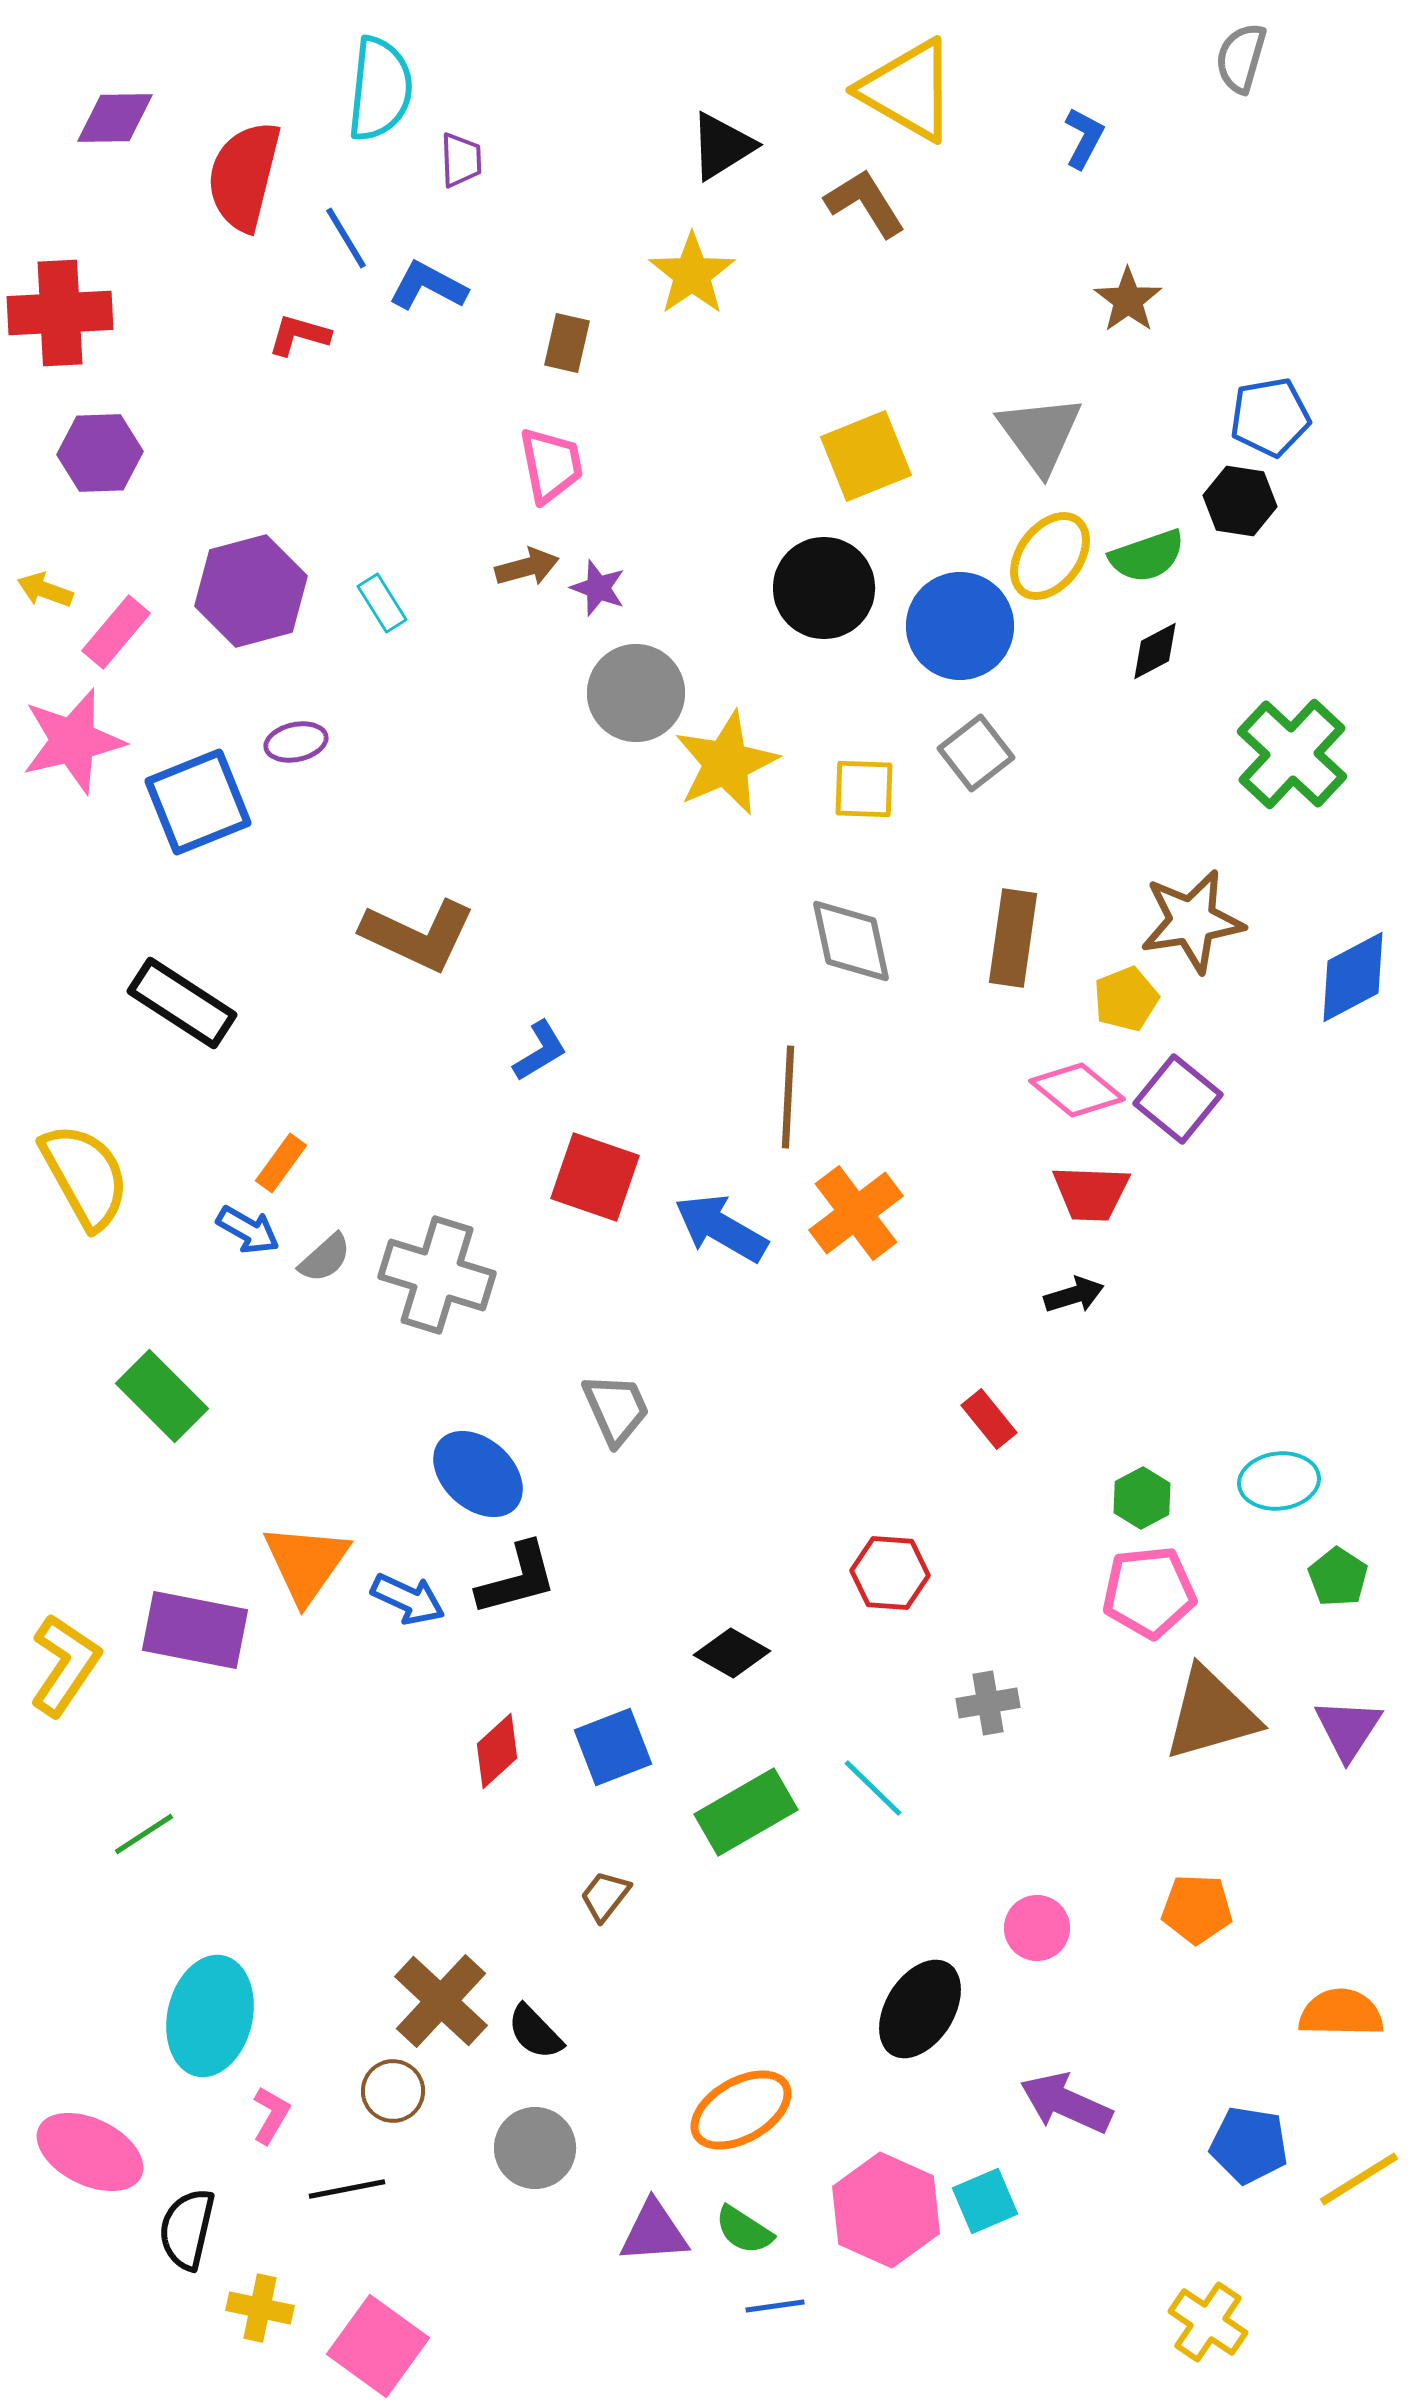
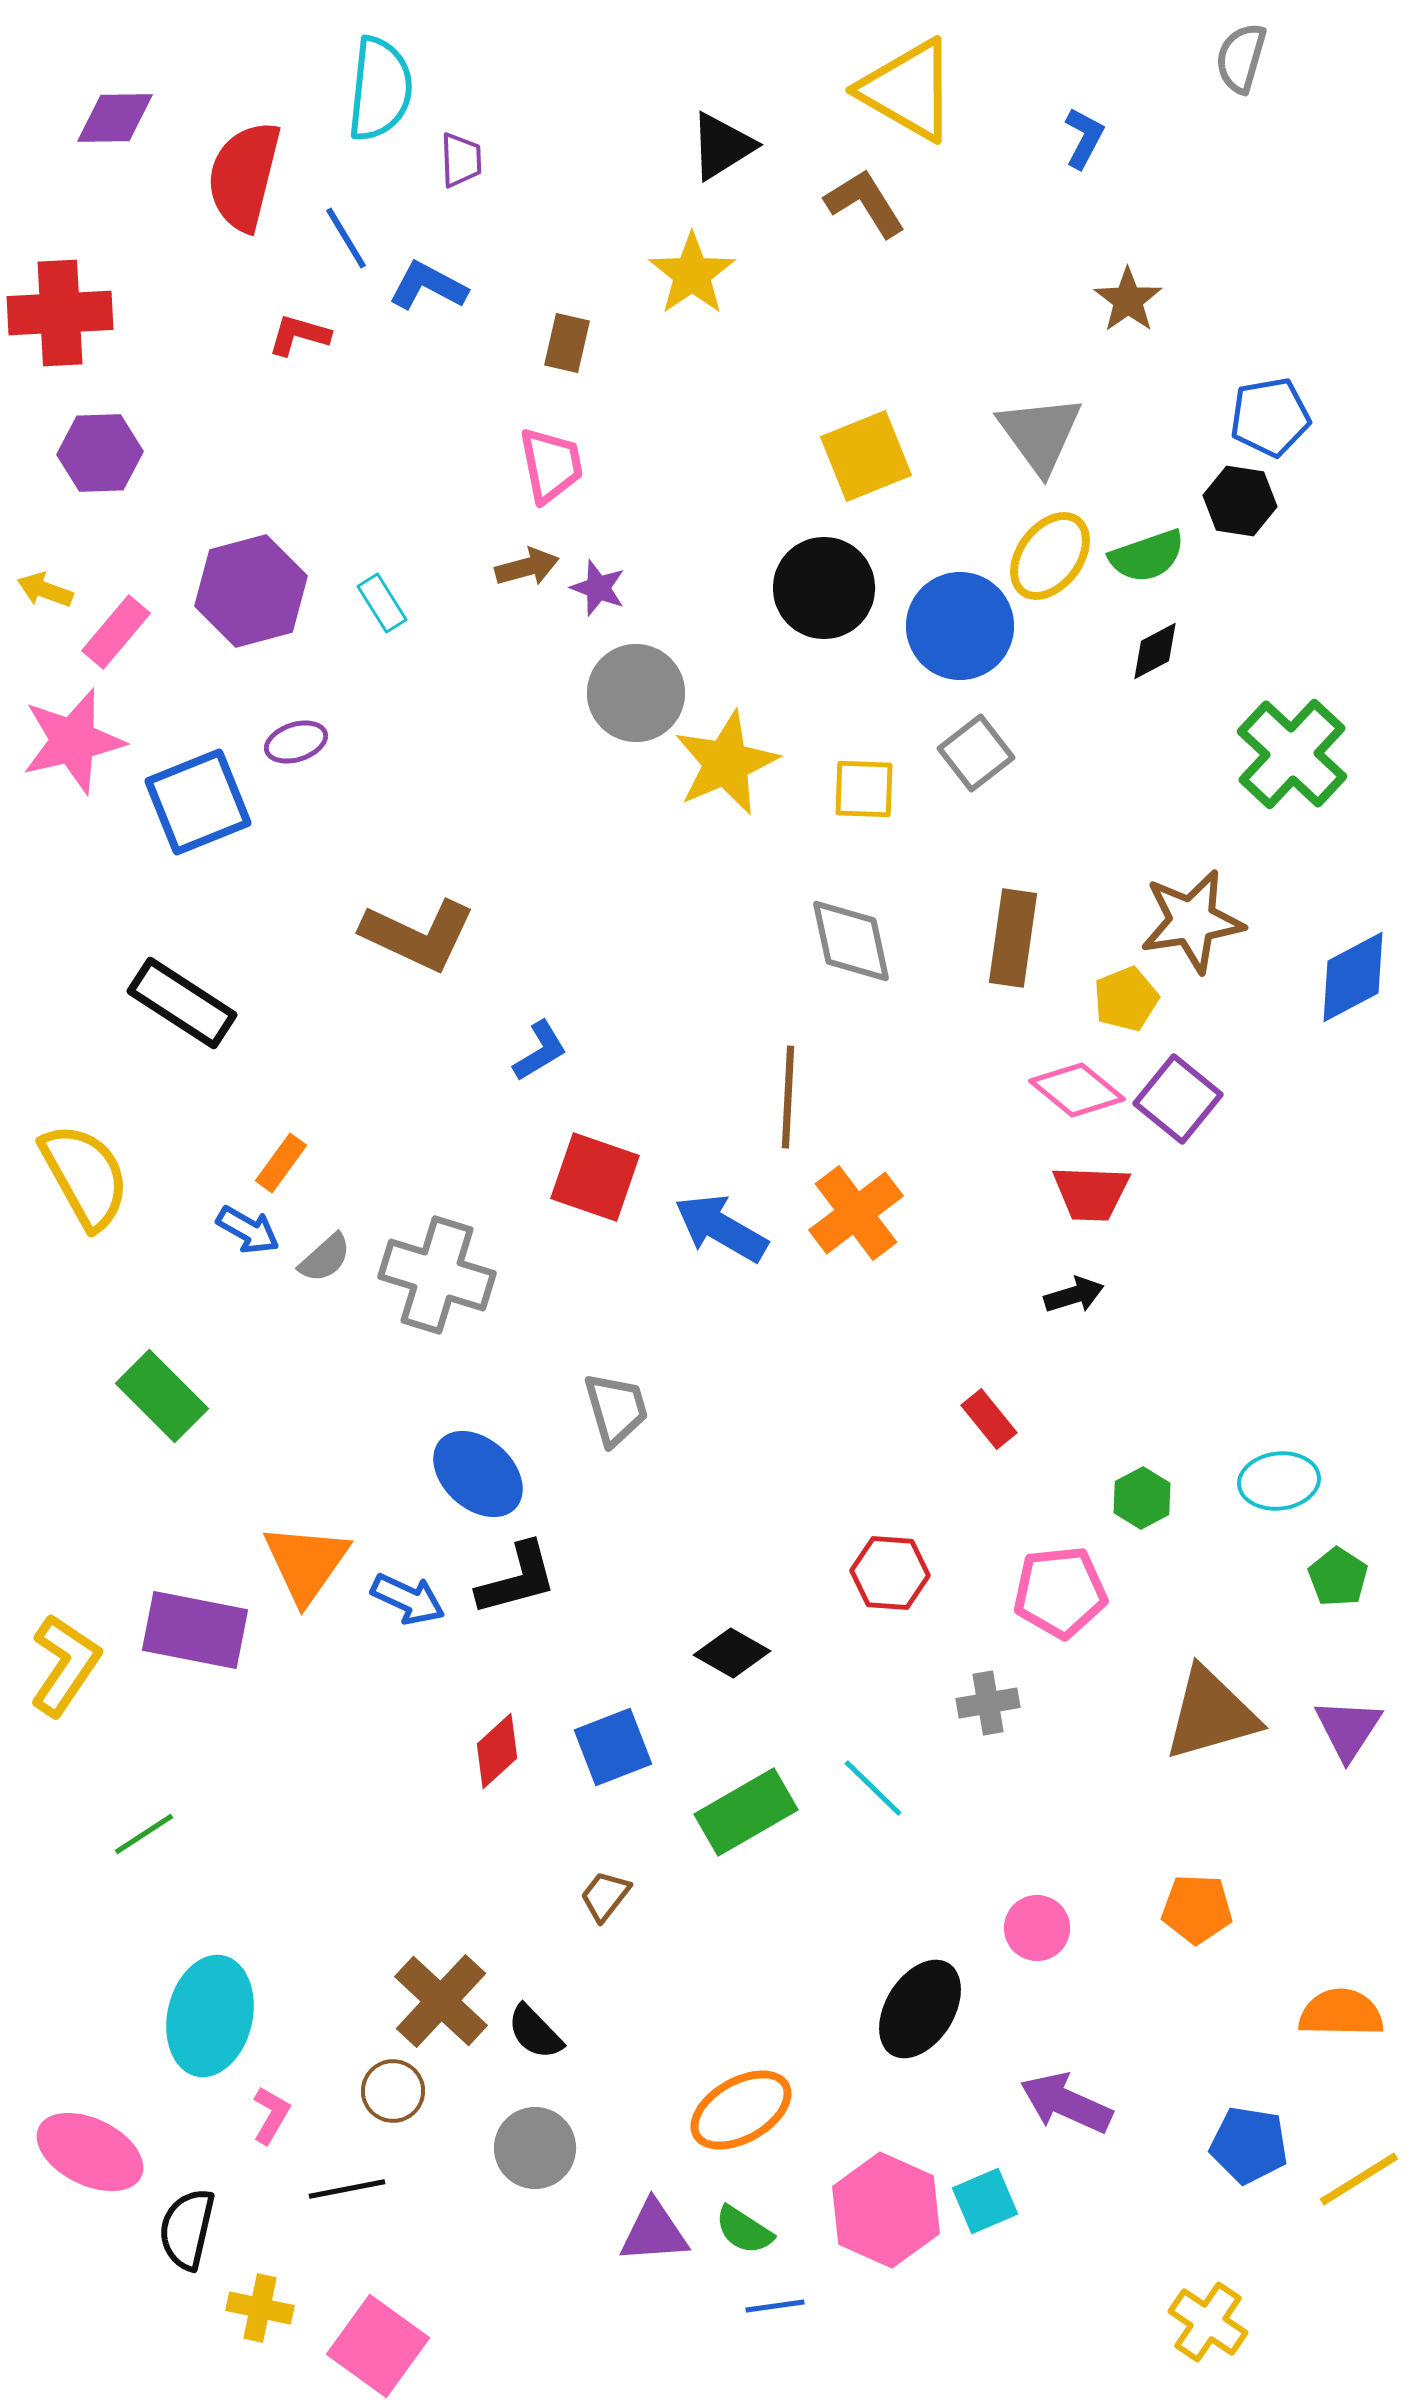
purple ellipse at (296, 742): rotated 6 degrees counterclockwise
gray trapezoid at (616, 1409): rotated 8 degrees clockwise
pink pentagon at (1149, 1592): moved 89 px left
